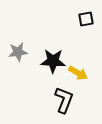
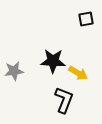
gray star: moved 4 px left, 19 px down
